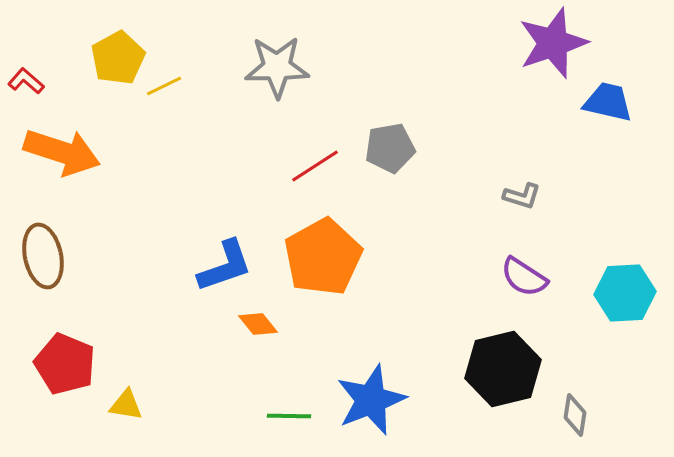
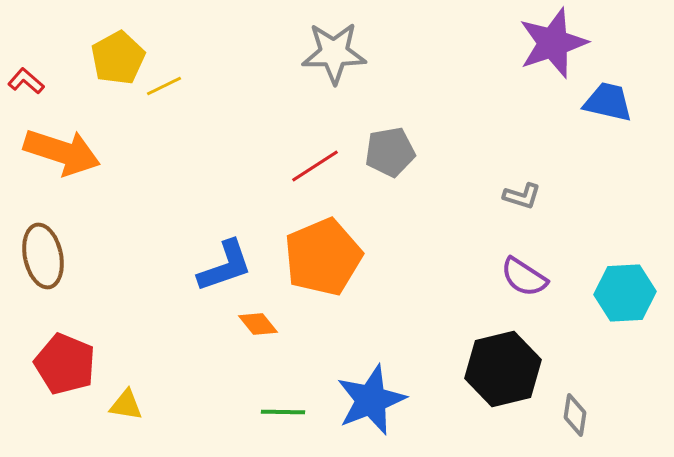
gray star: moved 57 px right, 14 px up
gray pentagon: moved 4 px down
orange pentagon: rotated 6 degrees clockwise
green line: moved 6 px left, 4 px up
